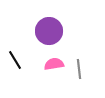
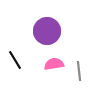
purple circle: moved 2 px left
gray line: moved 2 px down
